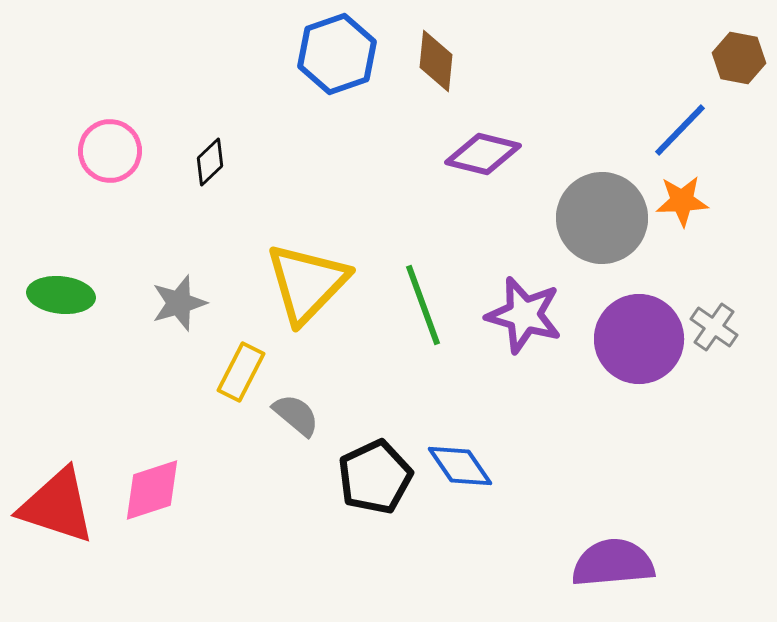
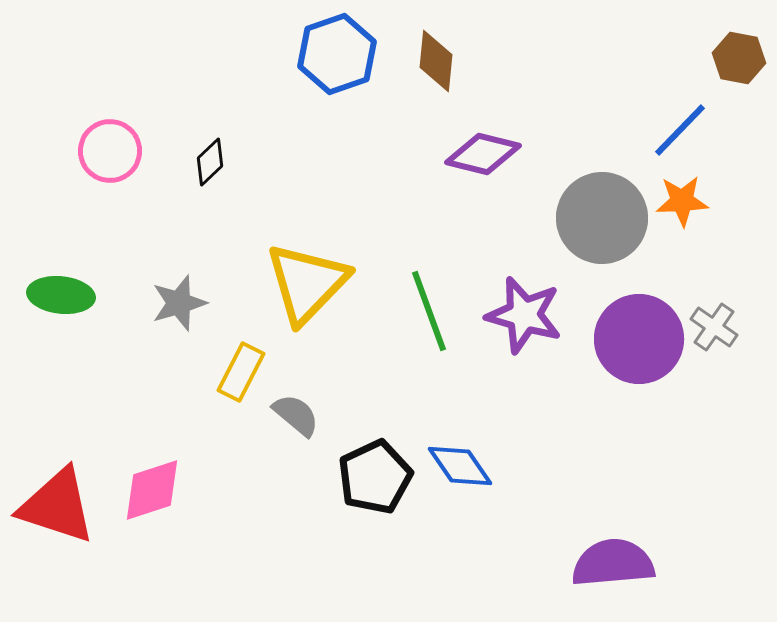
green line: moved 6 px right, 6 px down
